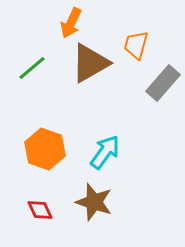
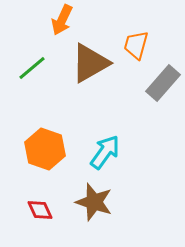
orange arrow: moved 9 px left, 3 px up
